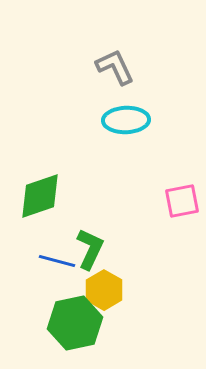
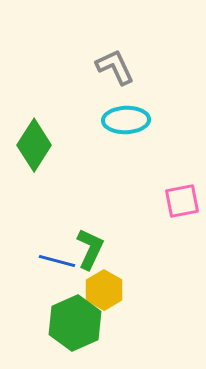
green diamond: moved 6 px left, 51 px up; rotated 39 degrees counterclockwise
green hexagon: rotated 12 degrees counterclockwise
